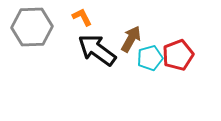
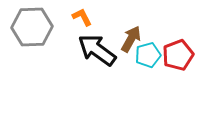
cyan pentagon: moved 2 px left, 3 px up
